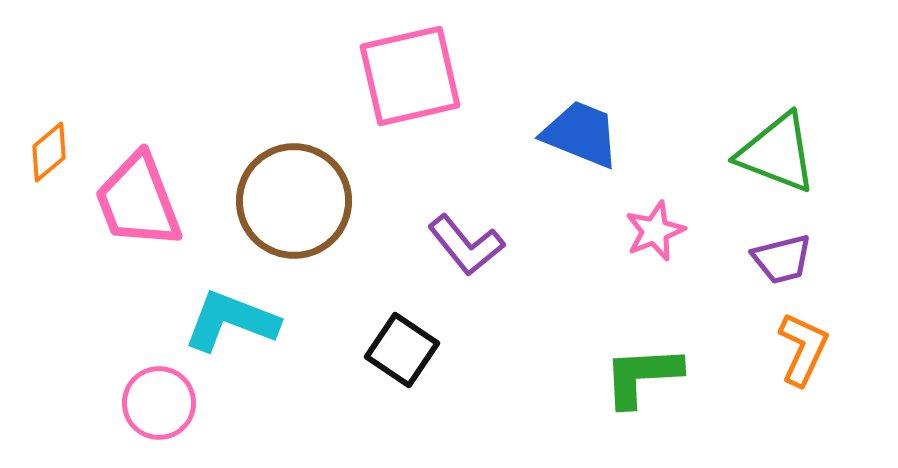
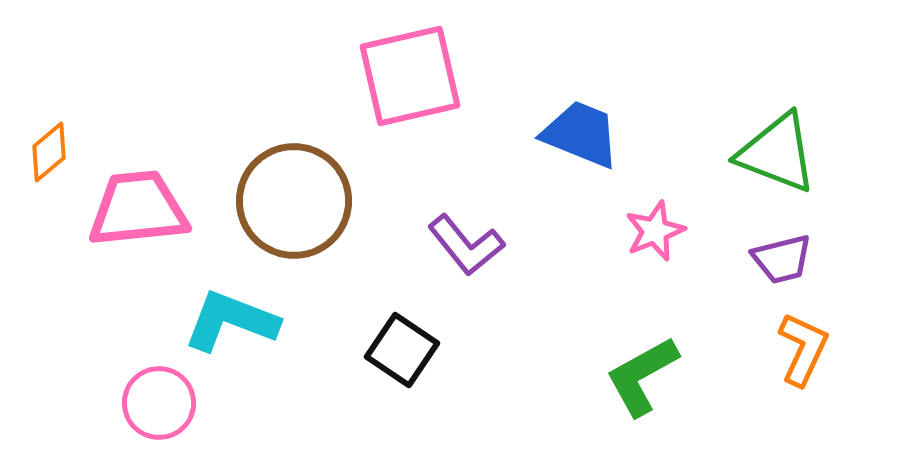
pink trapezoid: moved 8 px down; rotated 105 degrees clockwise
green L-shape: rotated 26 degrees counterclockwise
